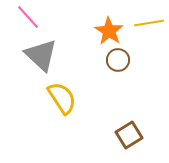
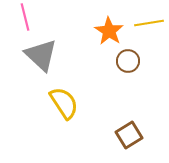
pink line: moved 3 px left; rotated 28 degrees clockwise
brown circle: moved 10 px right, 1 px down
yellow semicircle: moved 2 px right, 5 px down
